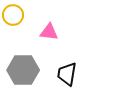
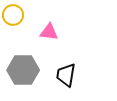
black trapezoid: moved 1 px left, 1 px down
